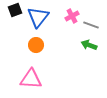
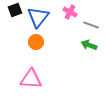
pink cross: moved 2 px left, 4 px up; rotated 32 degrees counterclockwise
orange circle: moved 3 px up
